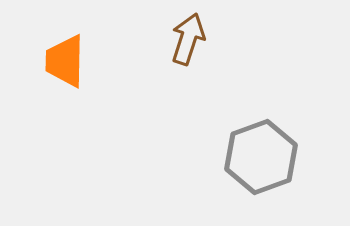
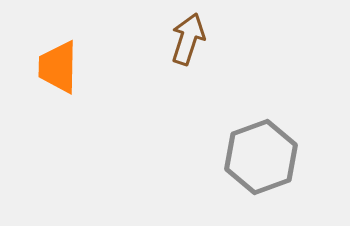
orange trapezoid: moved 7 px left, 6 px down
